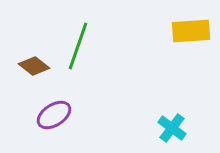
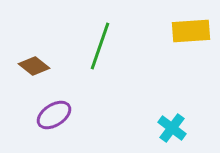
green line: moved 22 px right
